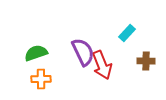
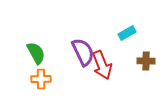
cyan rectangle: rotated 18 degrees clockwise
green semicircle: rotated 80 degrees clockwise
